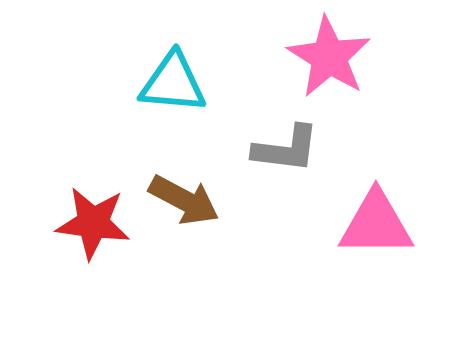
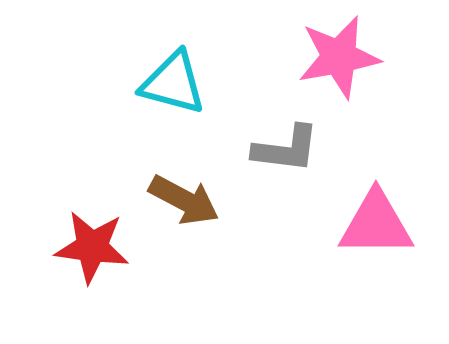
pink star: moved 10 px right; rotated 30 degrees clockwise
cyan triangle: rotated 10 degrees clockwise
red star: moved 1 px left, 24 px down
